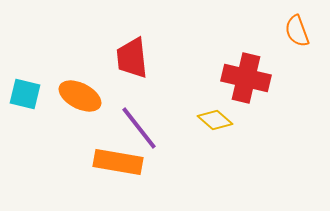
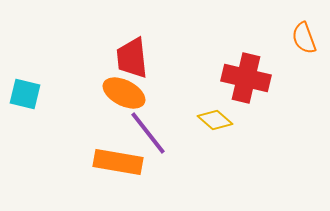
orange semicircle: moved 7 px right, 7 px down
orange ellipse: moved 44 px right, 3 px up
purple line: moved 9 px right, 5 px down
